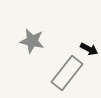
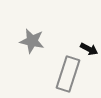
gray rectangle: moved 1 px right, 1 px down; rotated 20 degrees counterclockwise
